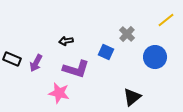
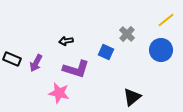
blue circle: moved 6 px right, 7 px up
